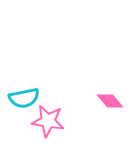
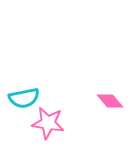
pink star: moved 2 px down
